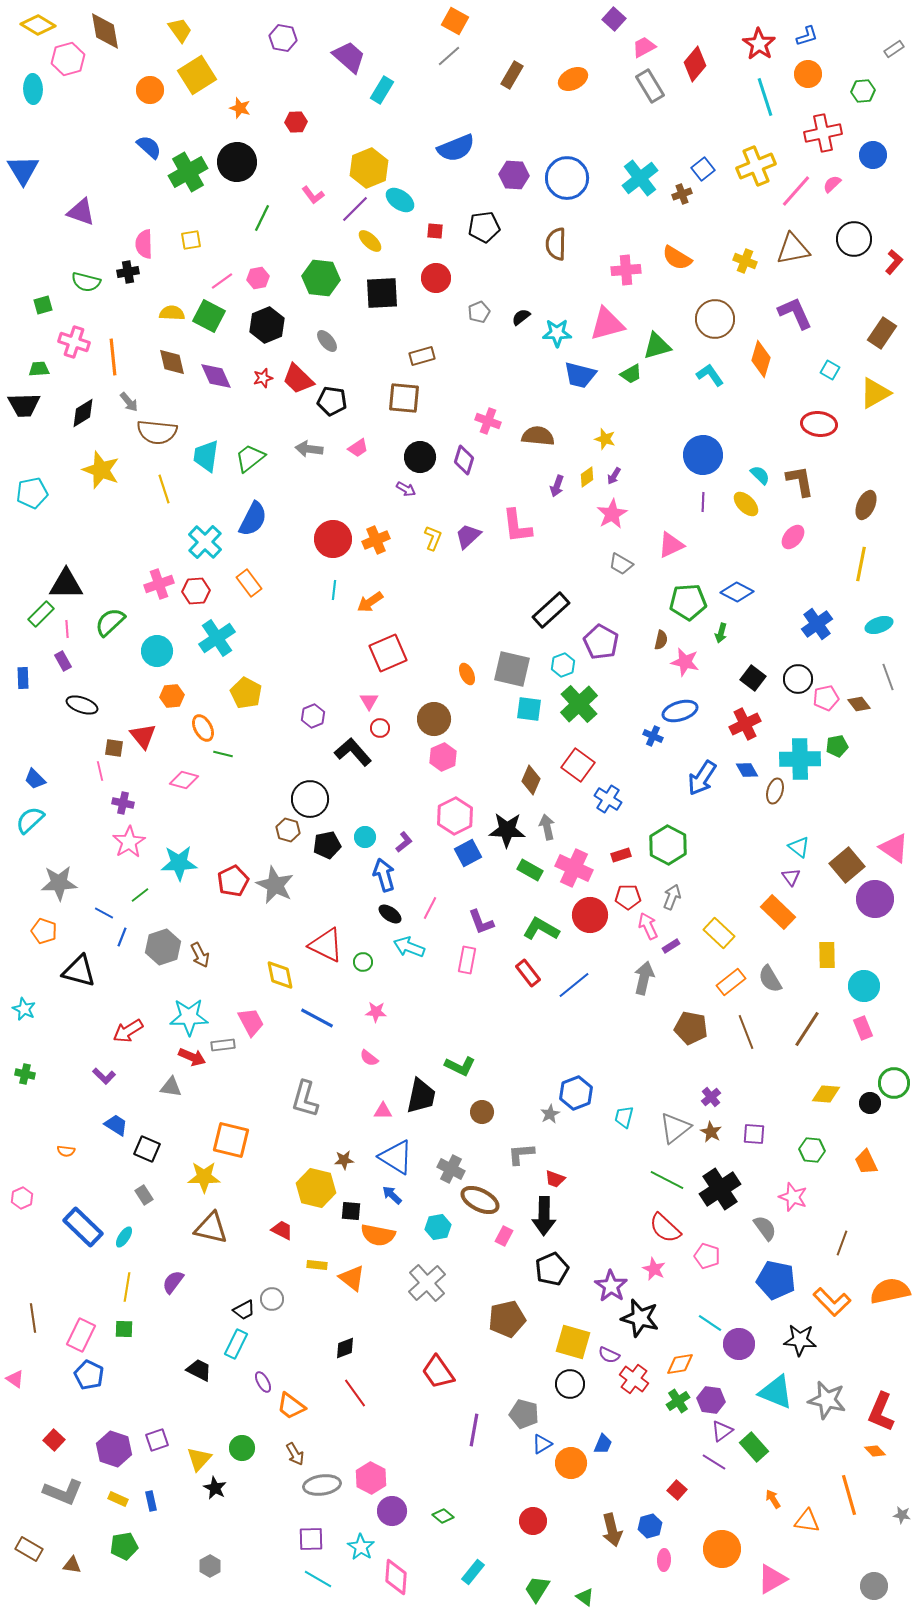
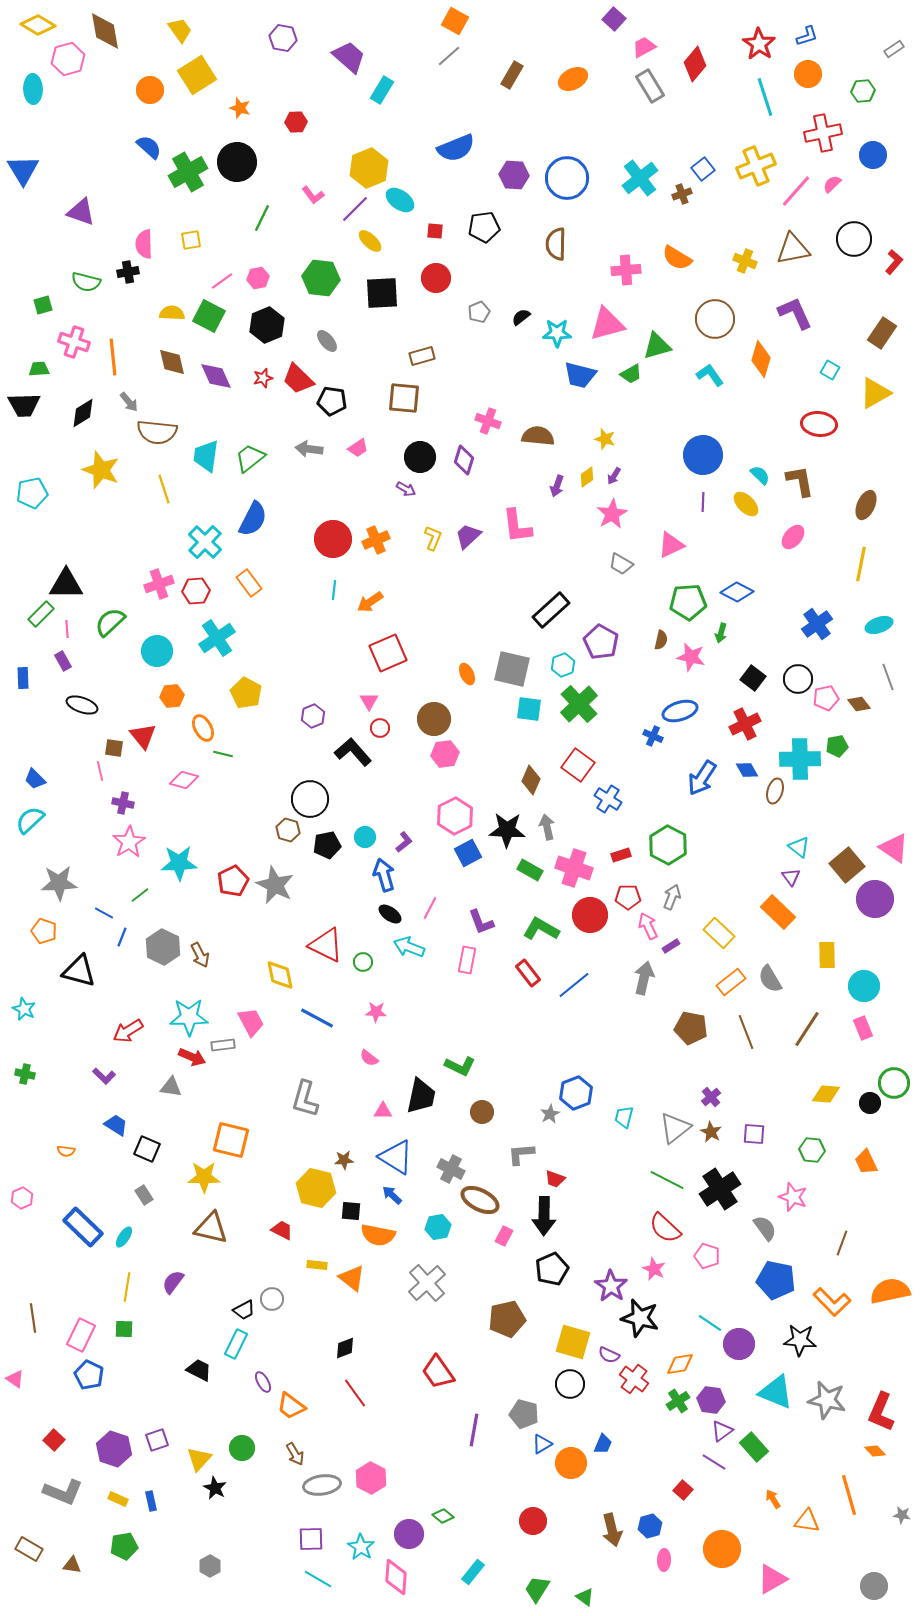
pink star at (685, 662): moved 6 px right, 5 px up
pink hexagon at (443, 757): moved 2 px right, 3 px up; rotated 16 degrees clockwise
pink cross at (574, 868): rotated 6 degrees counterclockwise
gray hexagon at (163, 947): rotated 16 degrees counterclockwise
red square at (677, 1490): moved 6 px right
purple circle at (392, 1511): moved 17 px right, 23 px down
